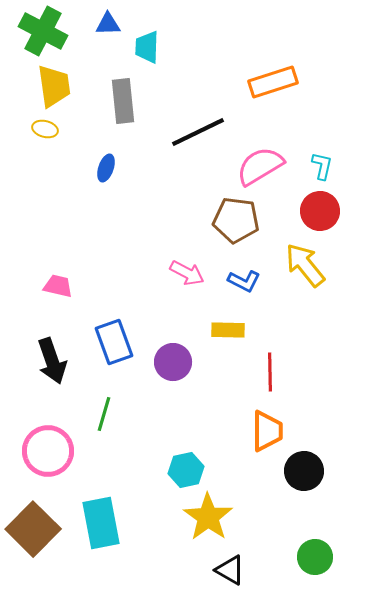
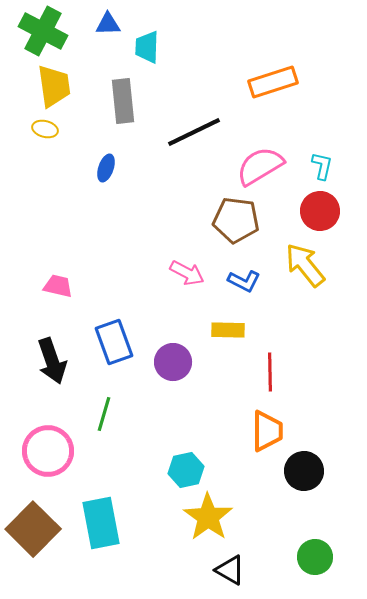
black line: moved 4 px left
